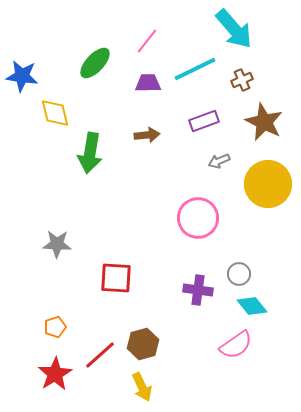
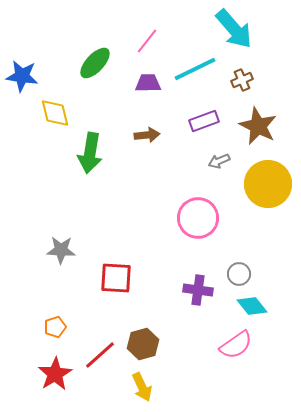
brown star: moved 6 px left, 4 px down
gray star: moved 4 px right, 6 px down
